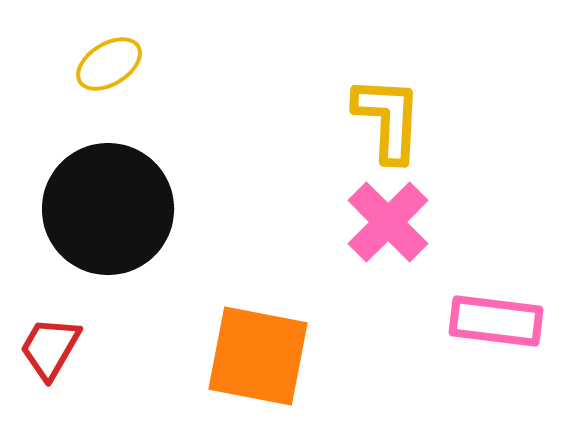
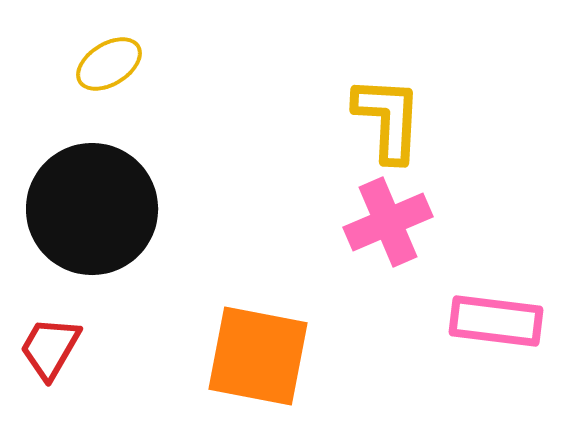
black circle: moved 16 px left
pink cross: rotated 22 degrees clockwise
